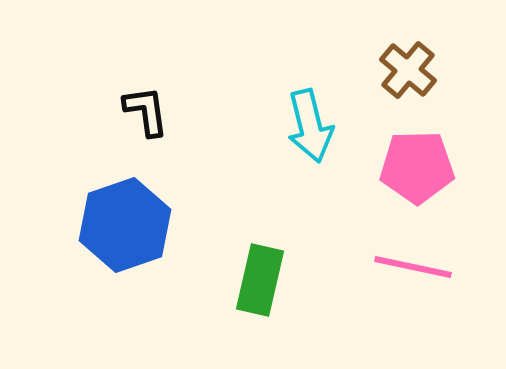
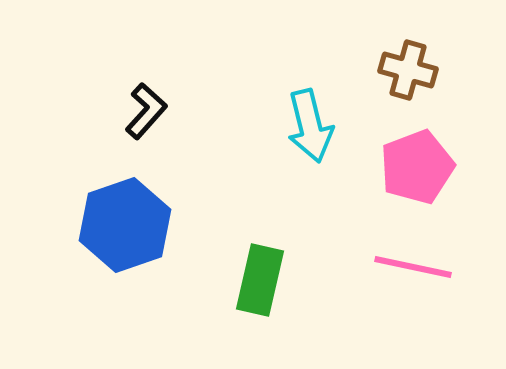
brown cross: rotated 24 degrees counterclockwise
black L-shape: rotated 50 degrees clockwise
pink pentagon: rotated 20 degrees counterclockwise
